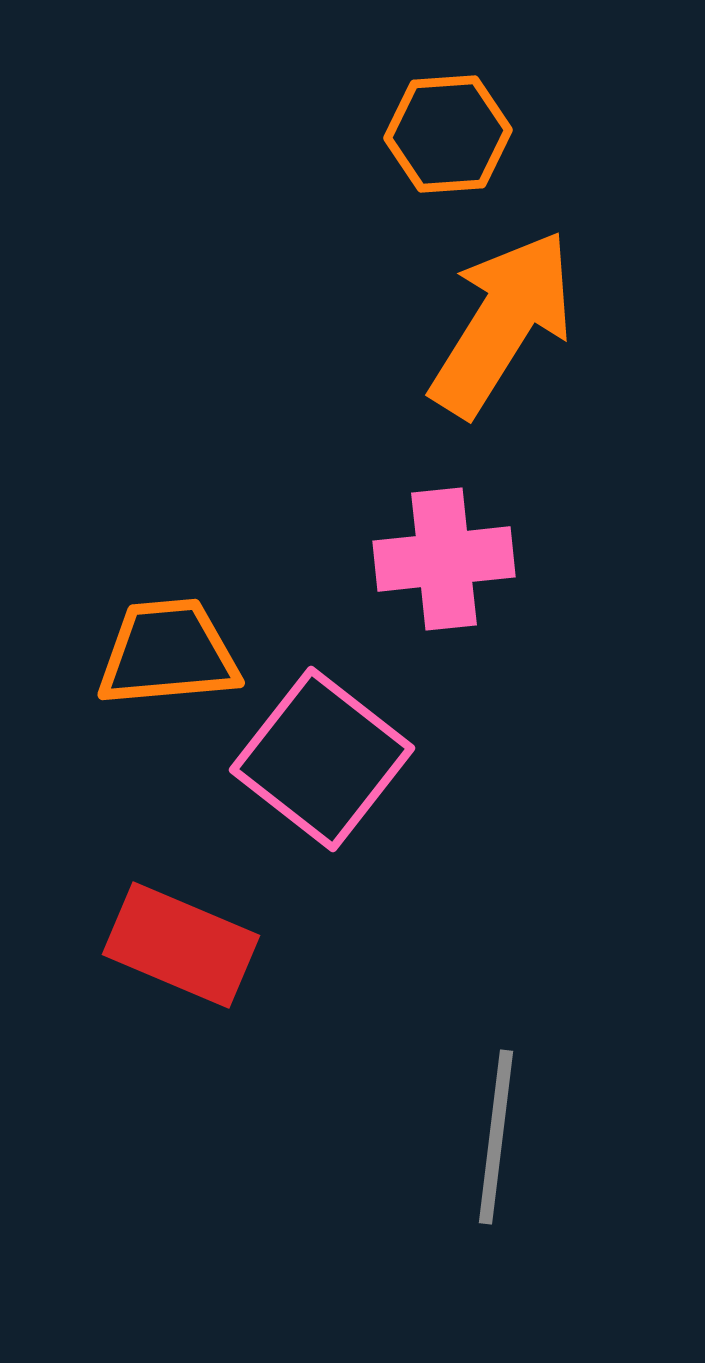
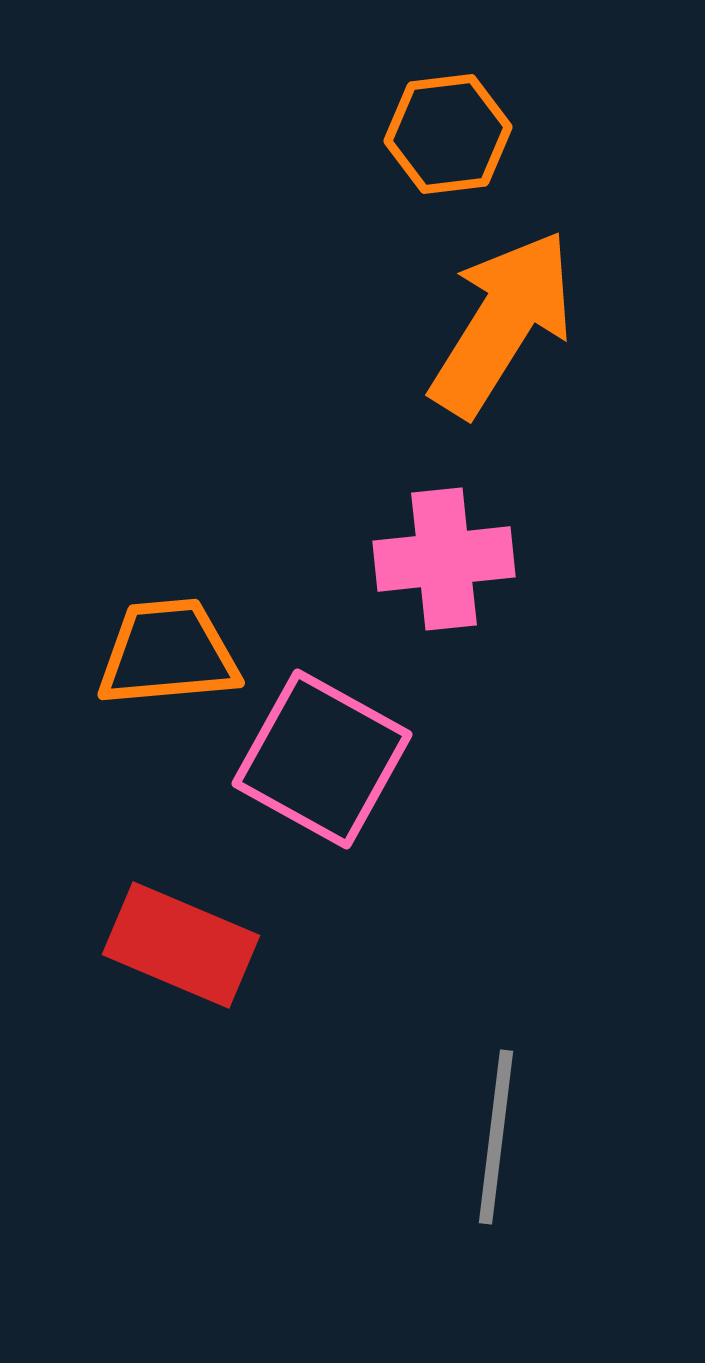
orange hexagon: rotated 3 degrees counterclockwise
pink square: rotated 9 degrees counterclockwise
